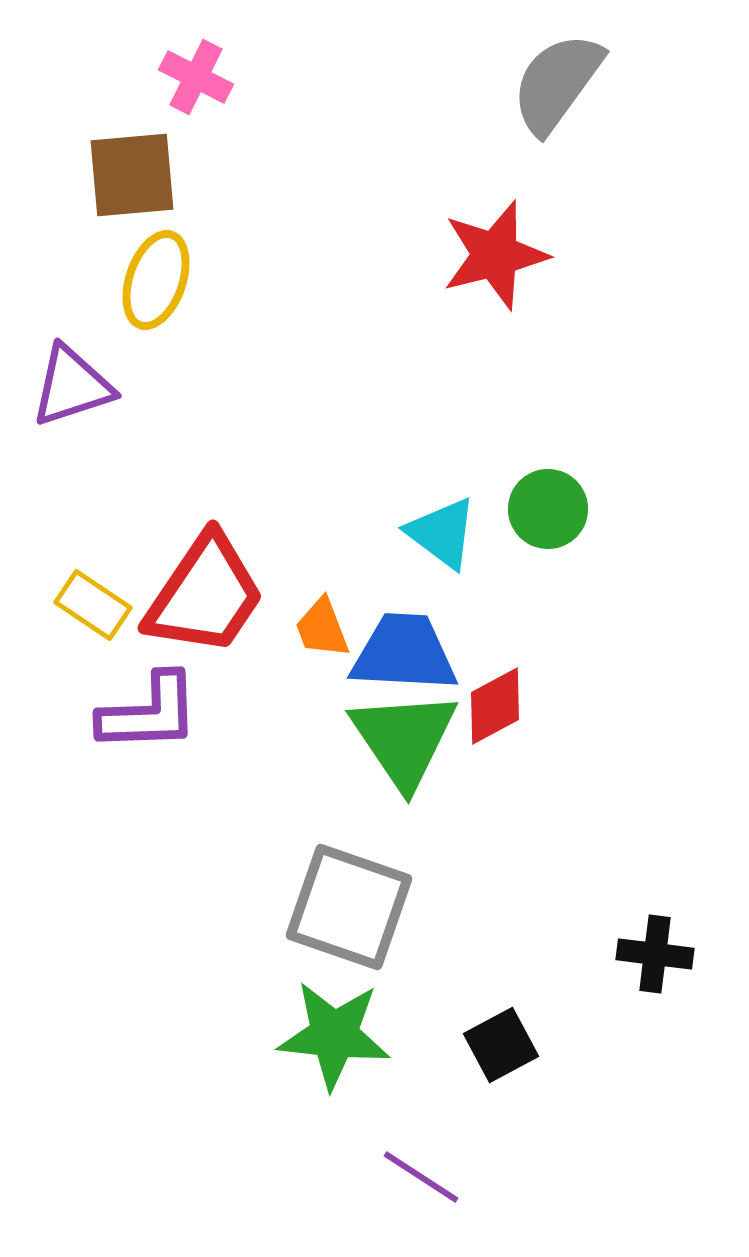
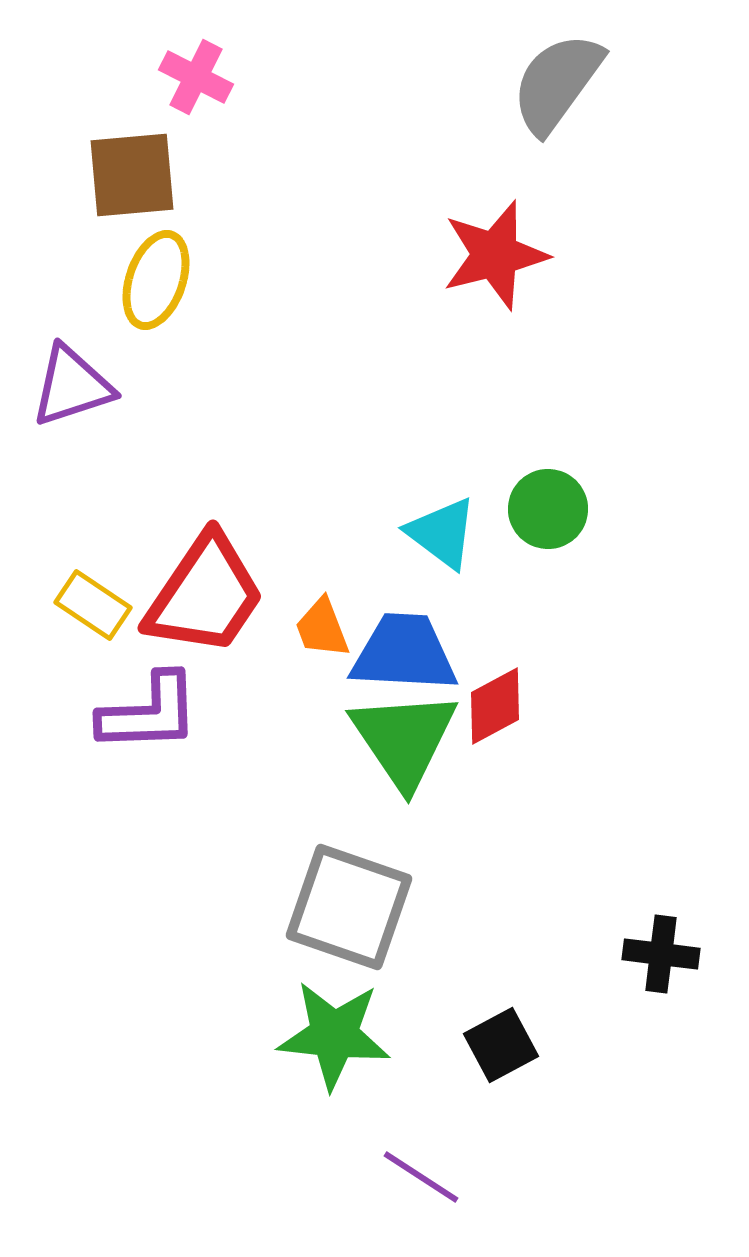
black cross: moved 6 px right
